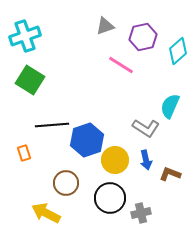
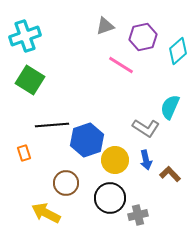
cyan semicircle: moved 1 px down
brown L-shape: rotated 25 degrees clockwise
gray cross: moved 3 px left, 2 px down
